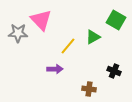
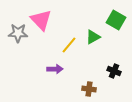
yellow line: moved 1 px right, 1 px up
